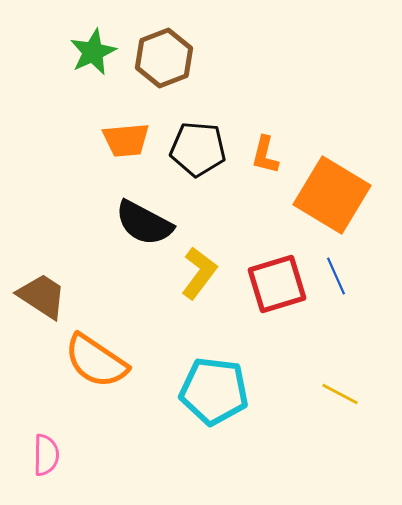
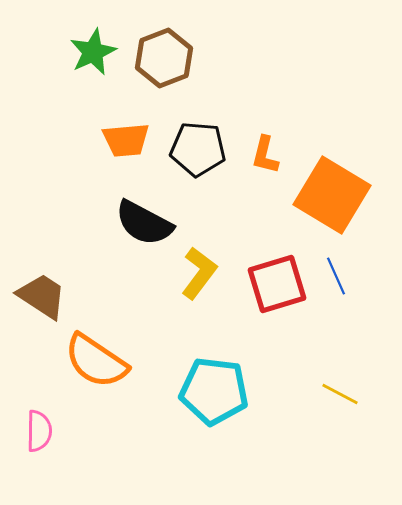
pink semicircle: moved 7 px left, 24 px up
